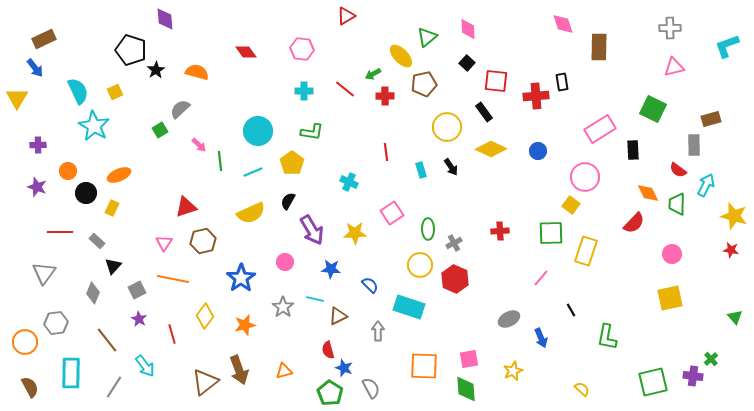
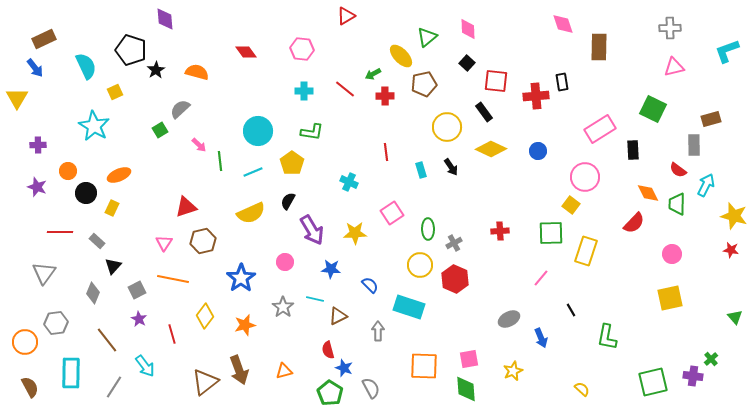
cyan L-shape at (727, 46): moved 5 px down
cyan semicircle at (78, 91): moved 8 px right, 25 px up
